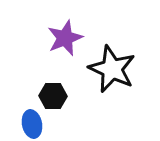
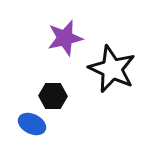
purple star: rotated 9 degrees clockwise
blue ellipse: rotated 52 degrees counterclockwise
